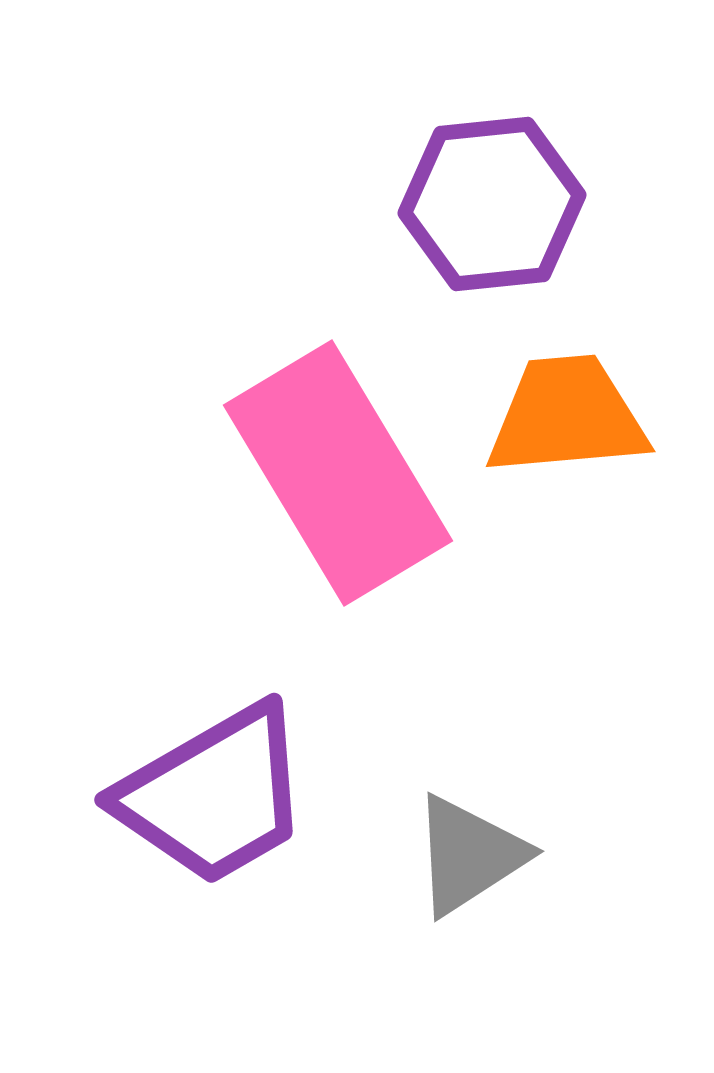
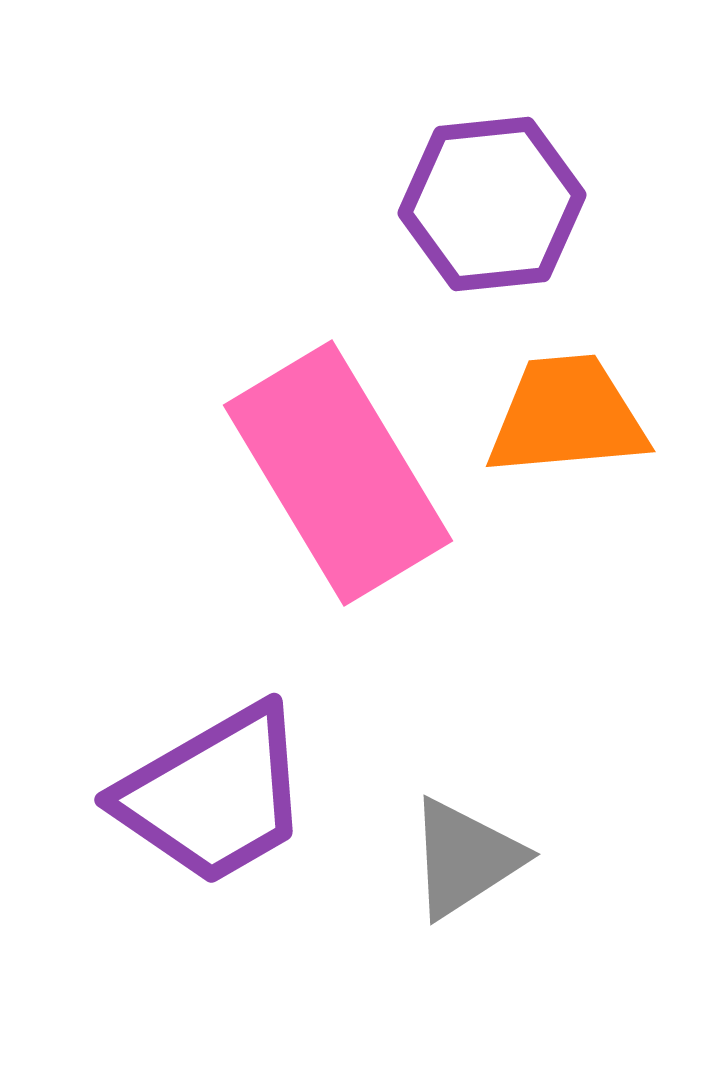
gray triangle: moved 4 px left, 3 px down
